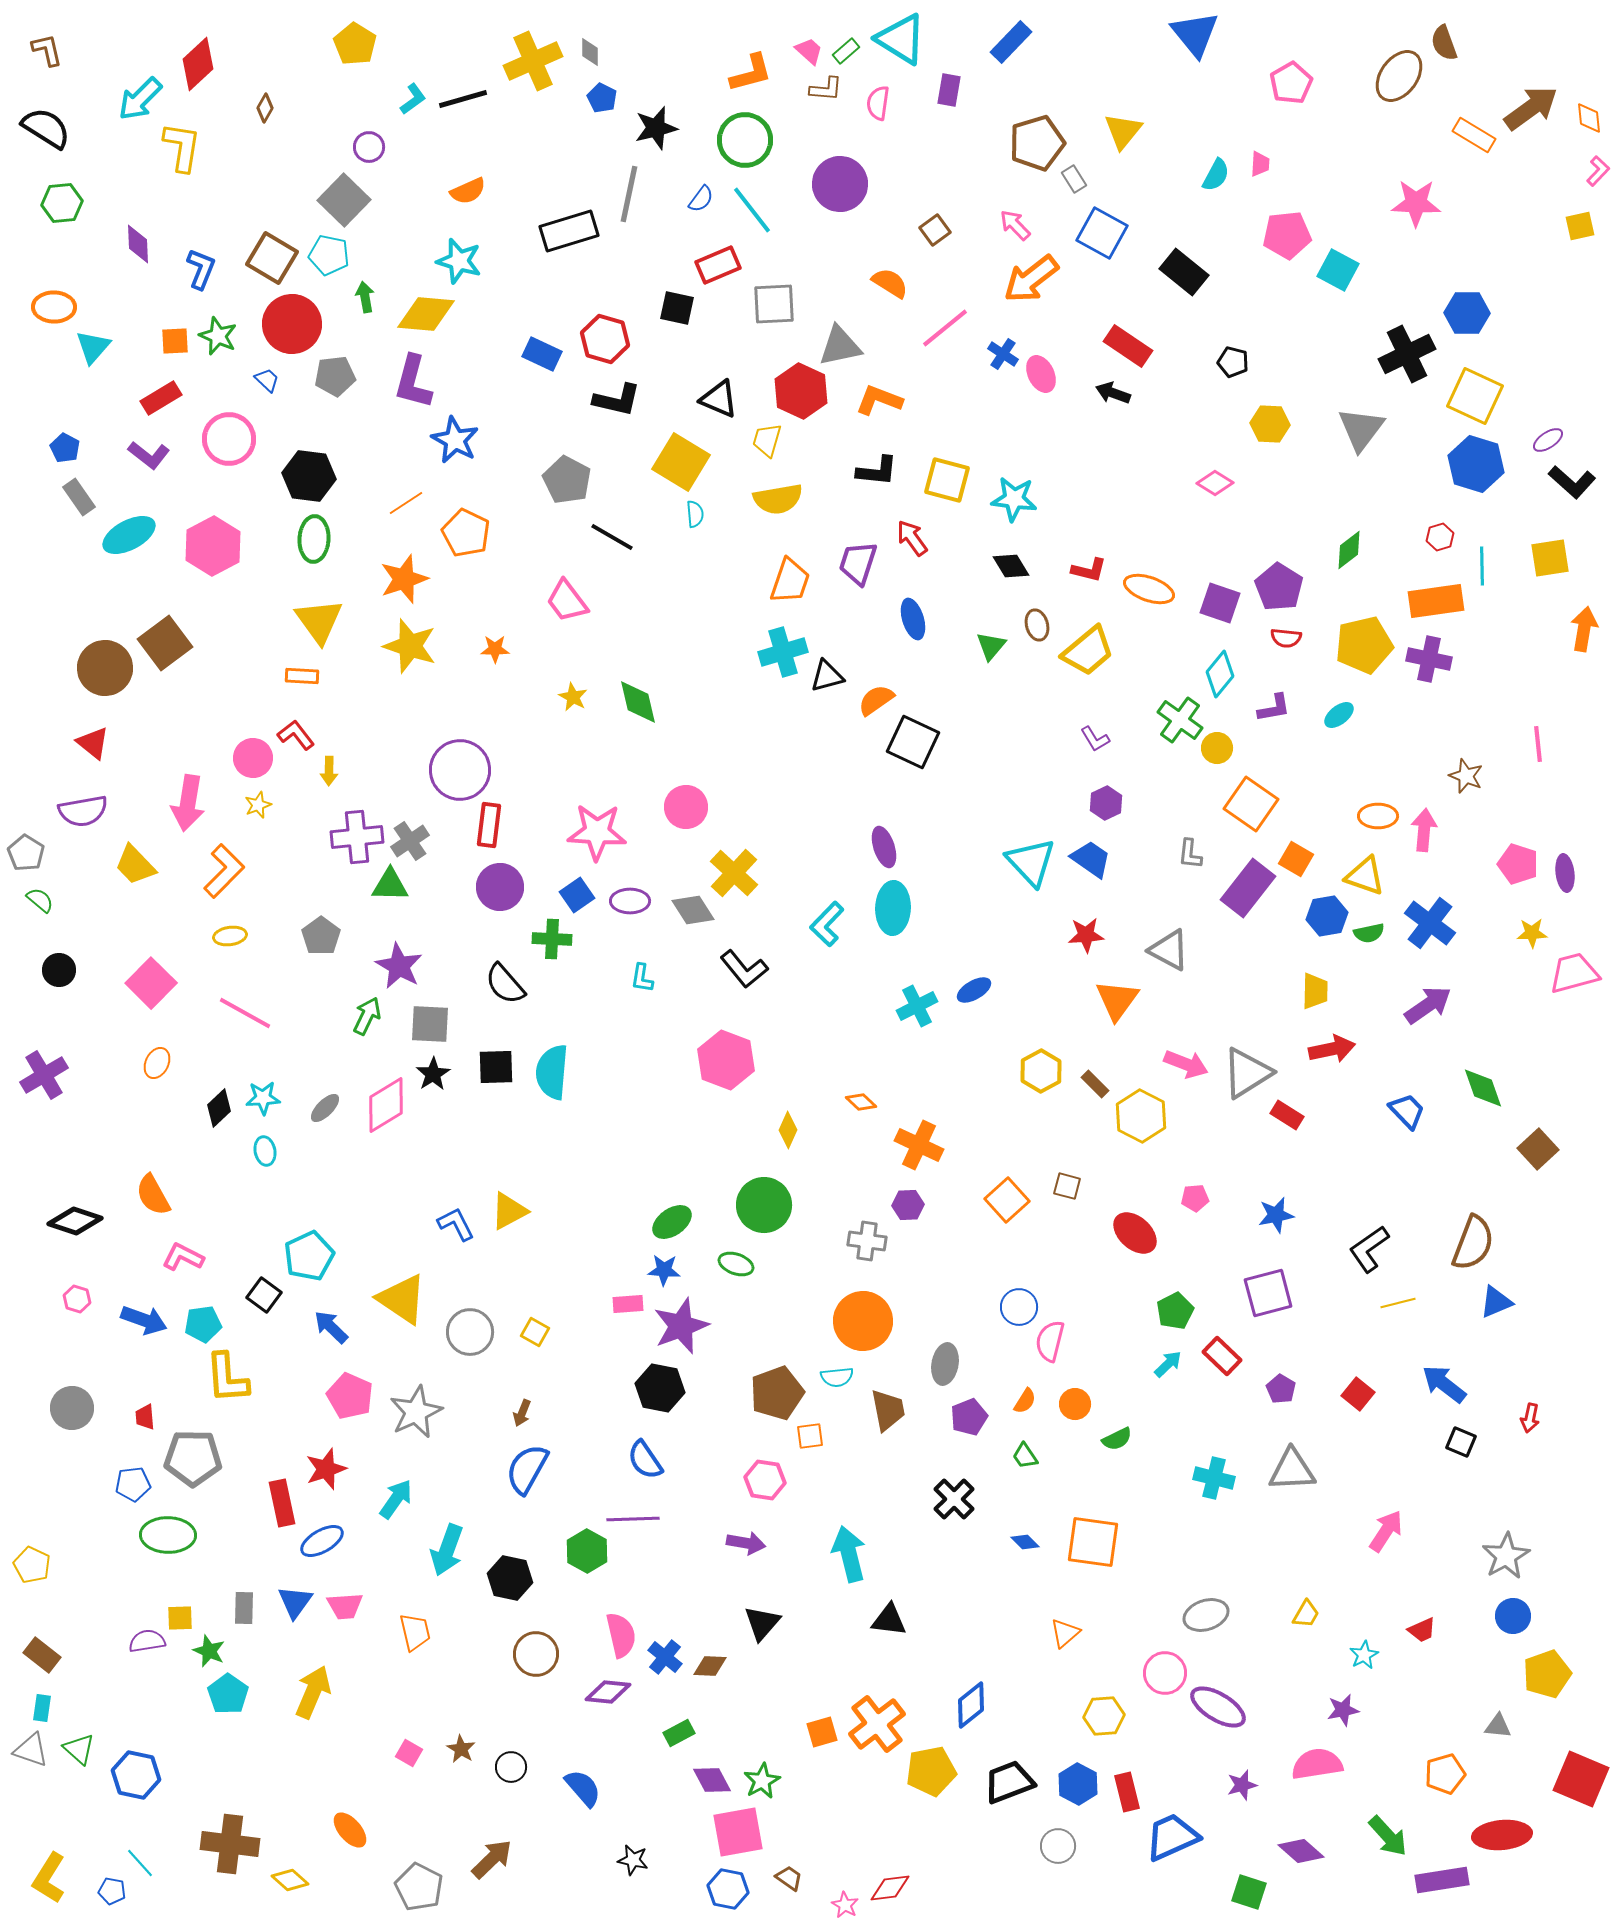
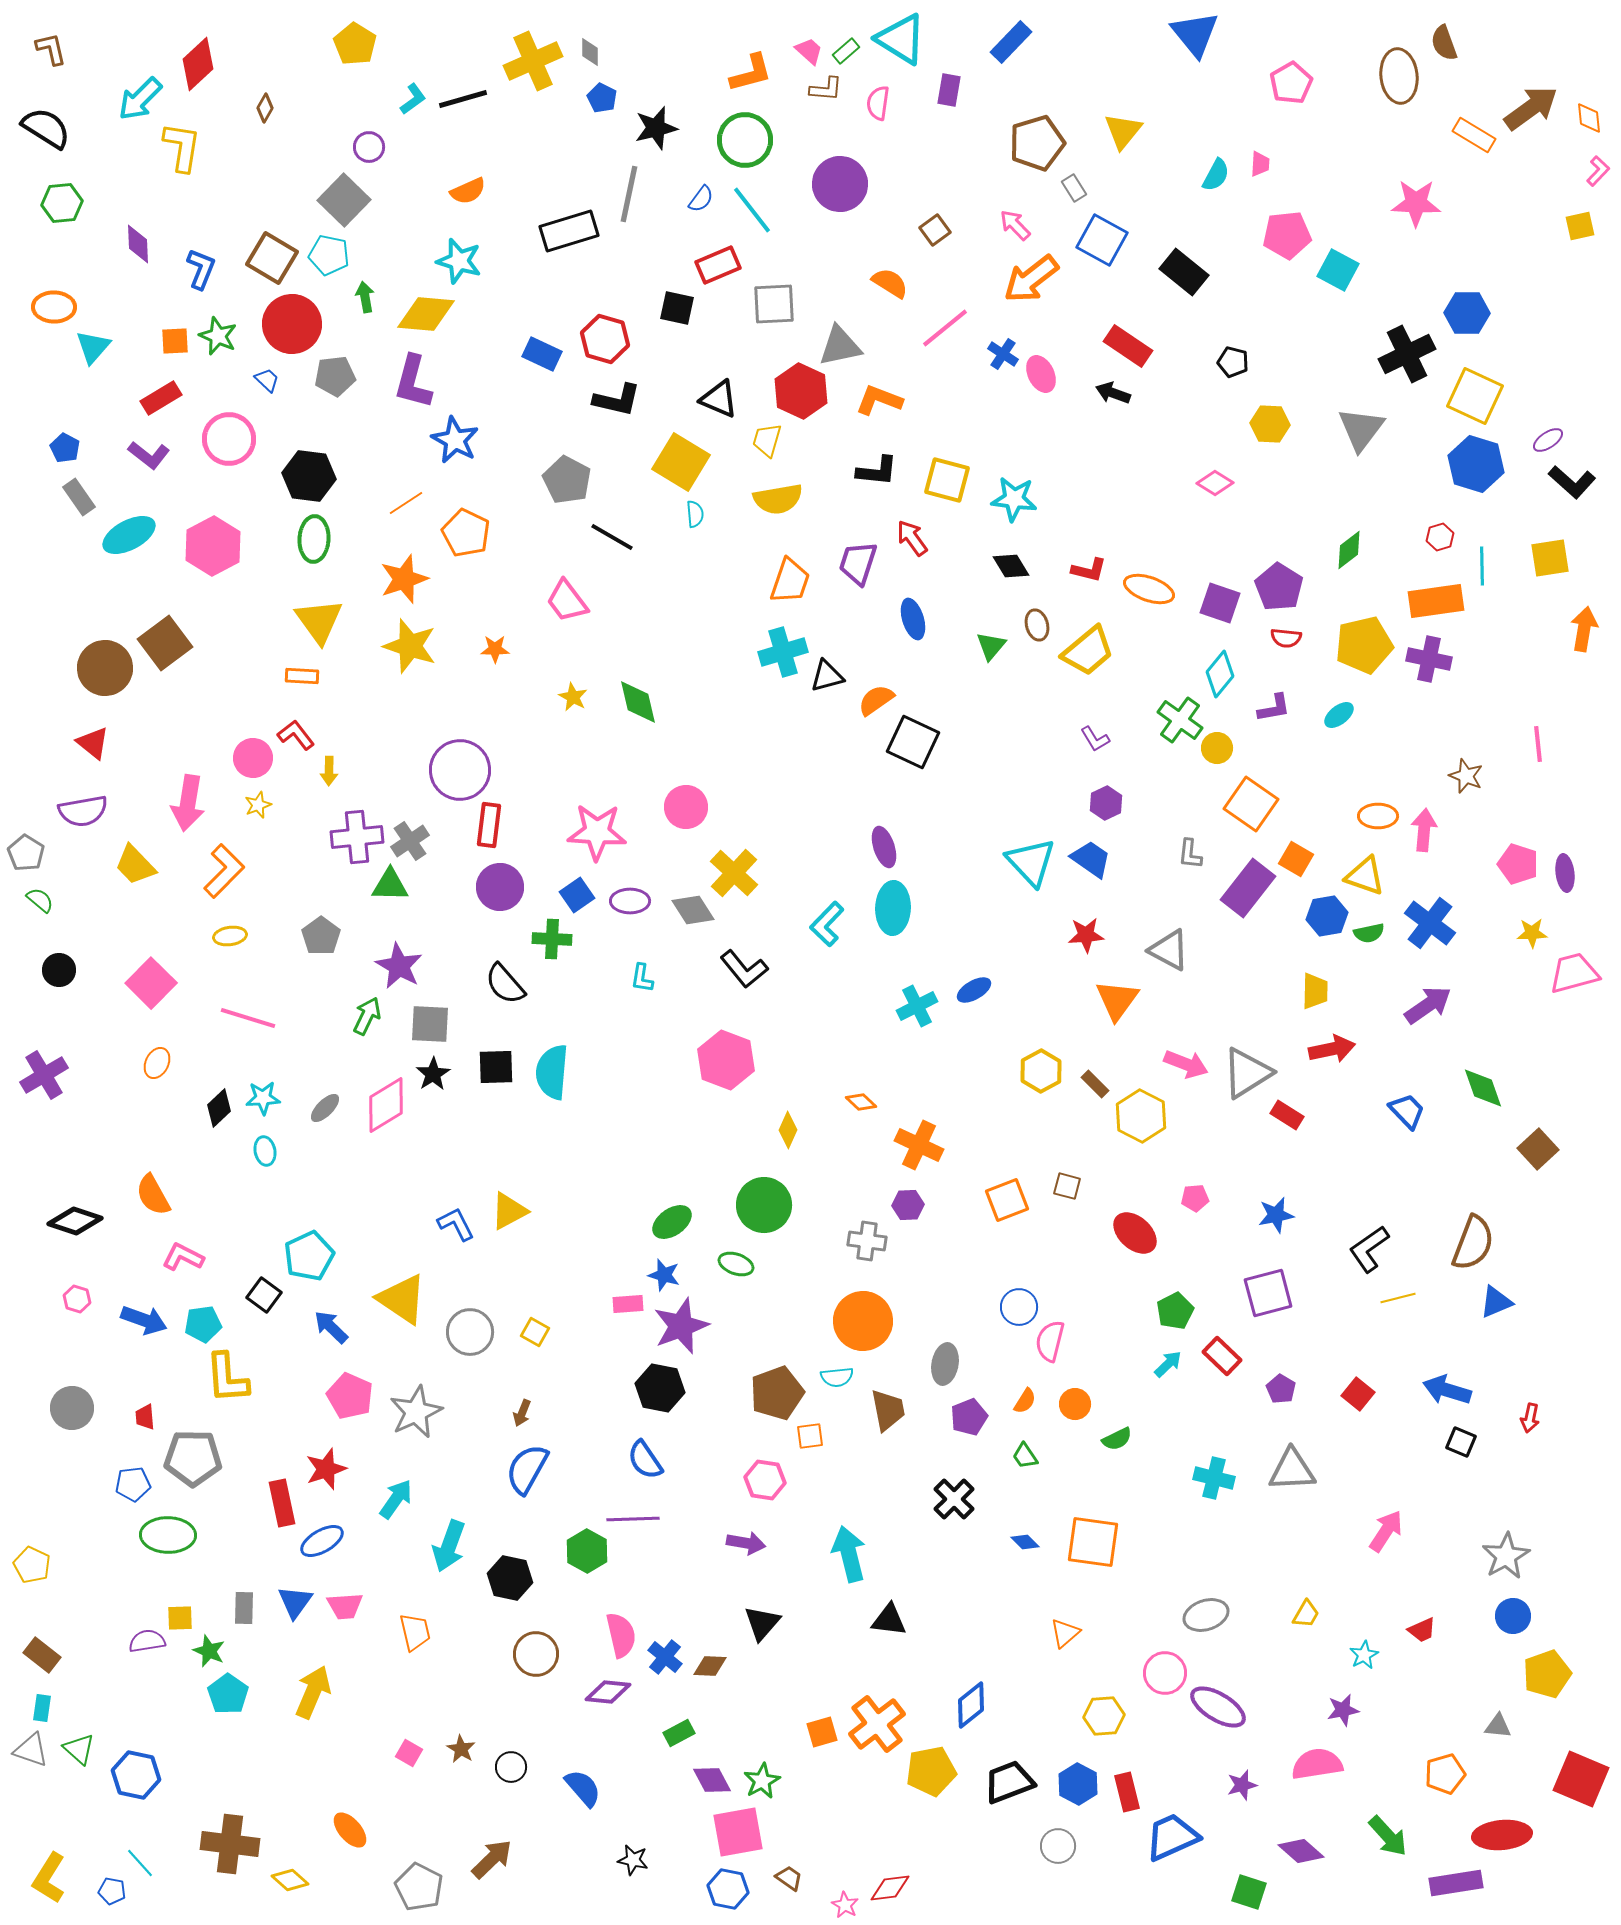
brown L-shape at (47, 50): moved 4 px right, 1 px up
brown ellipse at (1399, 76): rotated 42 degrees counterclockwise
gray rectangle at (1074, 179): moved 9 px down
blue square at (1102, 233): moved 7 px down
pink line at (245, 1013): moved 3 px right, 5 px down; rotated 12 degrees counterclockwise
orange square at (1007, 1200): rotated 21 degrees clockwise
blue star at (664, 1270): moved 5 px down; rotated 12 degrees clockwise
yellow line at (1398, 1303): moved 5 px up
blue arrow at (1444, 1384): moved 3 px right, 6 px down; rotated 21 degrees counterclockwise
cyan arrow at (447, 1550): moved 2 px right, 4 px up
purple rectangle at (1442, 1880): moved 14 px right, 3 px down
